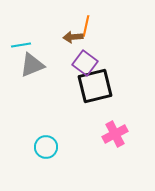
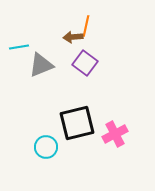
cyan line: moved 2 px left, 2 px down
gray triangle: moved 9 px right
black square: moved 18 px left, 37 px down
